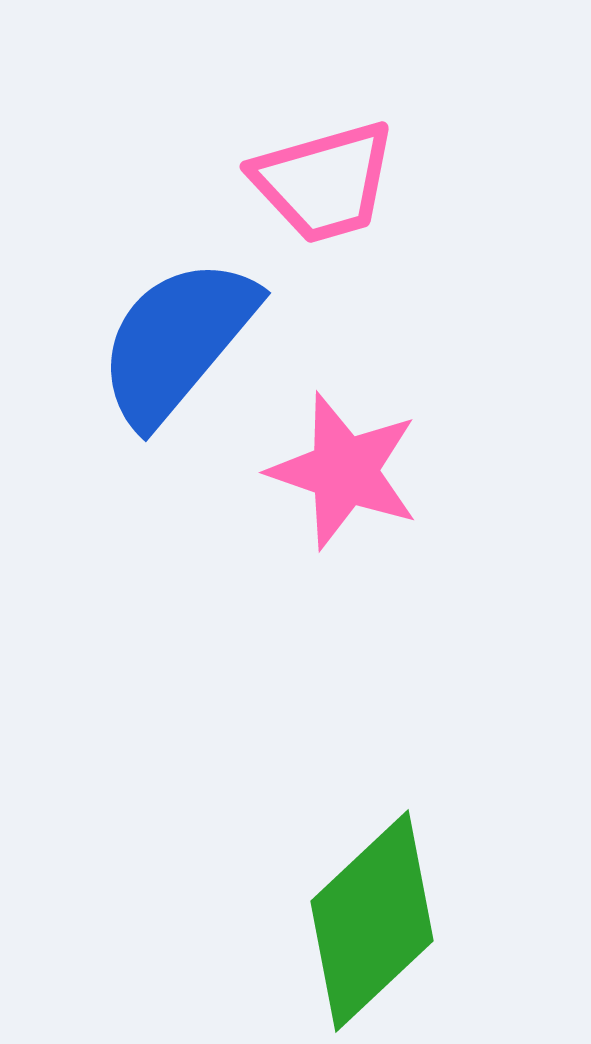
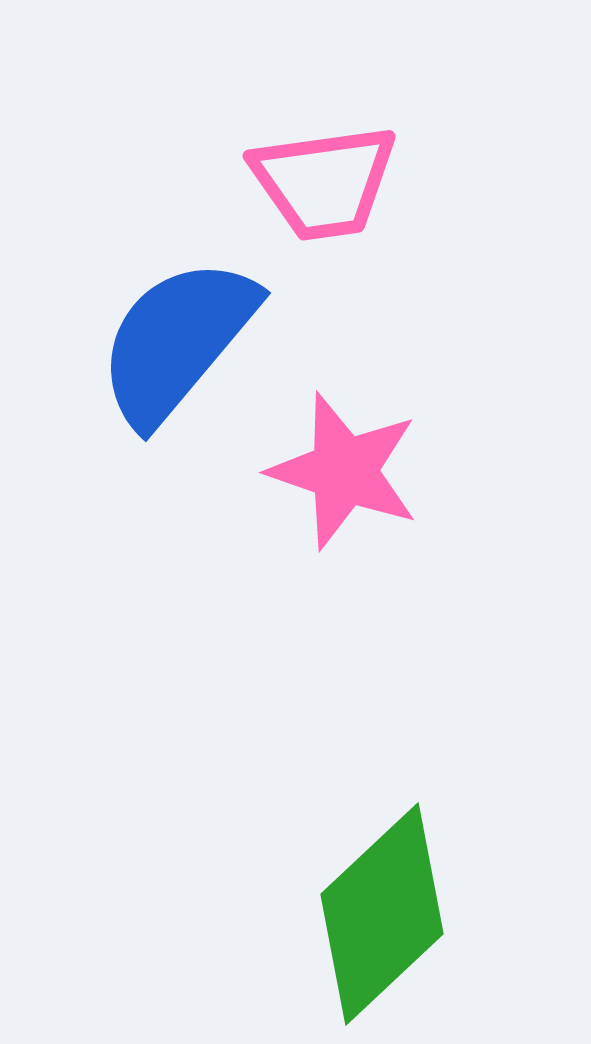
pink trapezoid: rotated 8 degrees clockwise
green diamond: moved 10 px right, 7 px up
